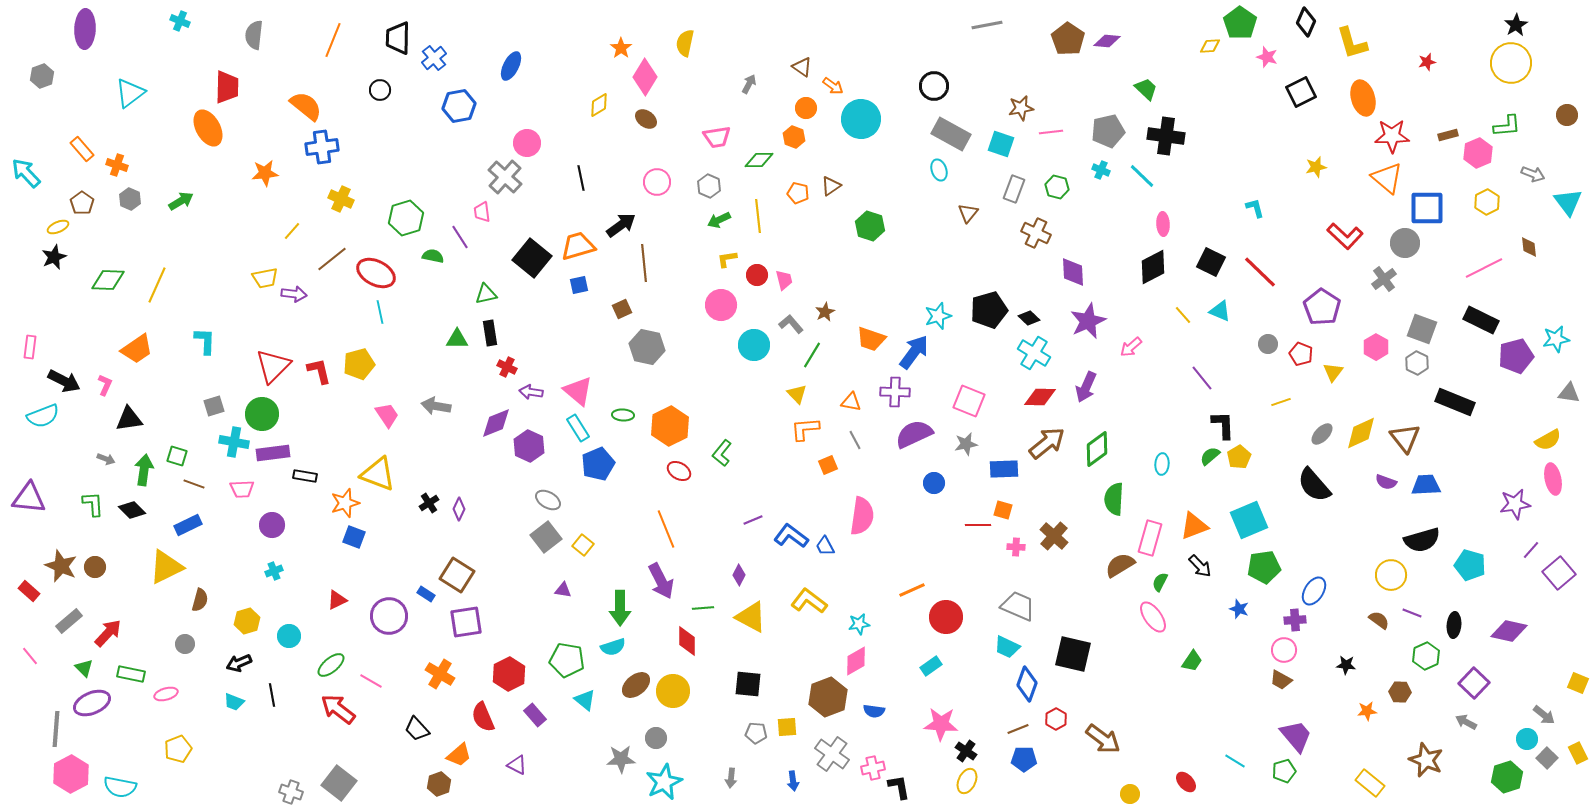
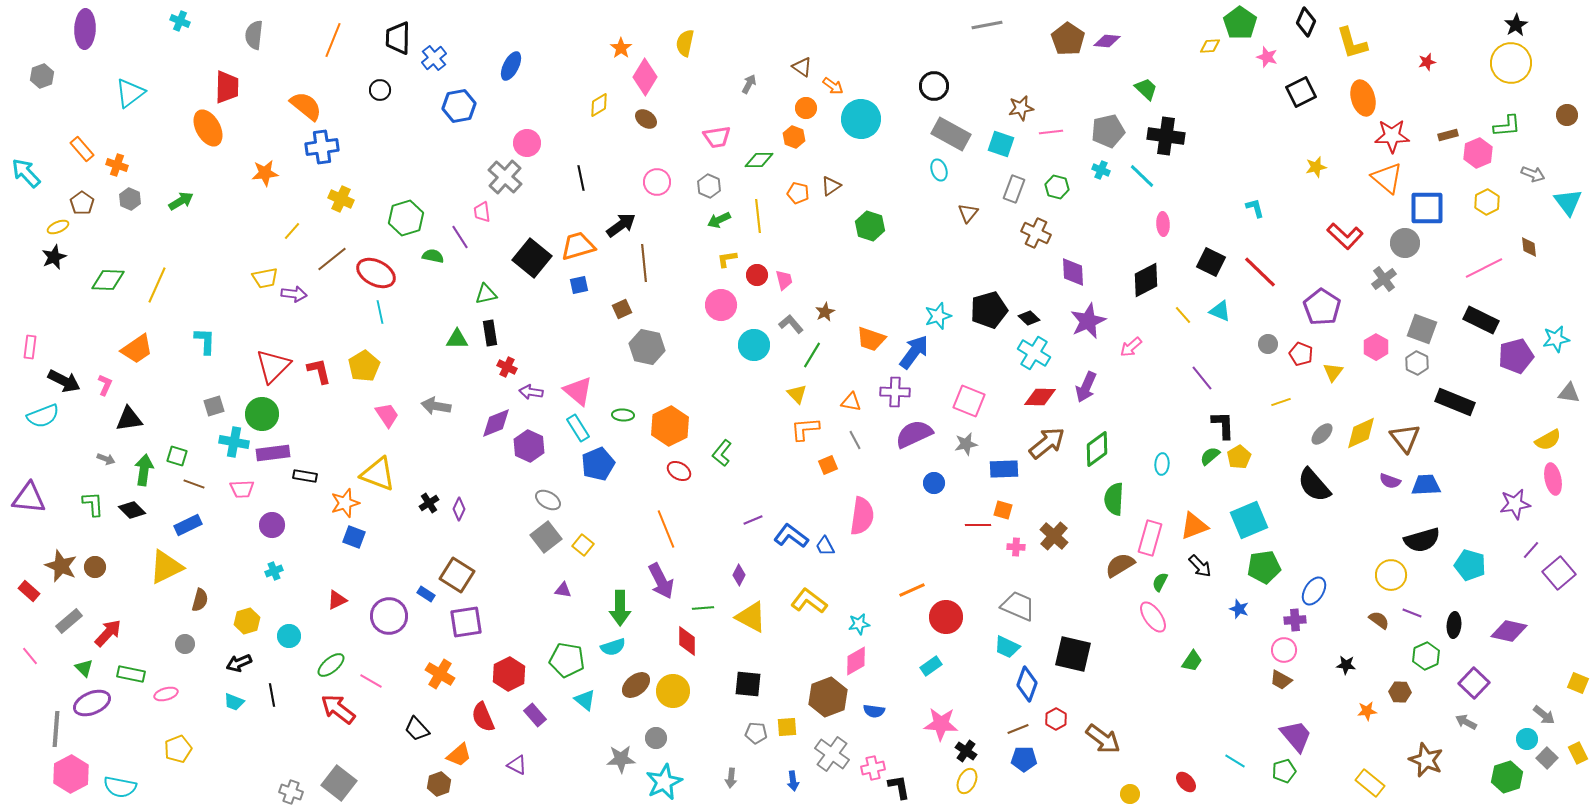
black diamond at (1153, 267): moved 7 px left, 13 px down
yellow pentagon at (359, 364): moved 5 px right, 2 px down; rotated 16 degrees counterclockwise
purple semicircle at (1386, 482): moved 4 px right, 1 px up
